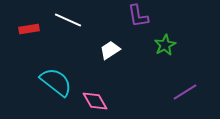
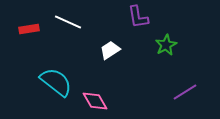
purple L-shape: moved 1 px down
white line: moved 2 px down
green star: moved 1 px right
